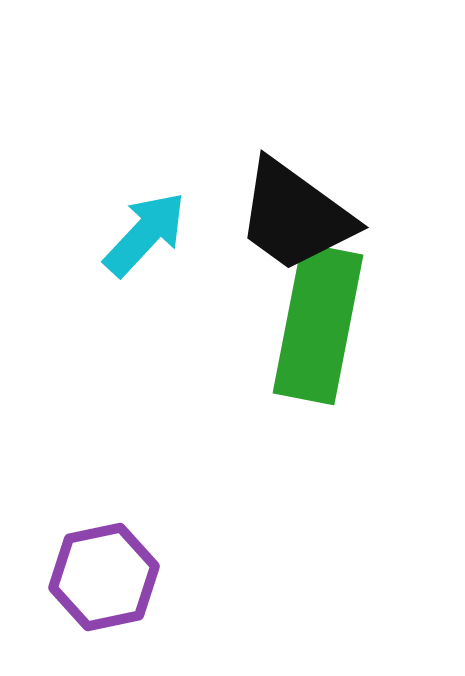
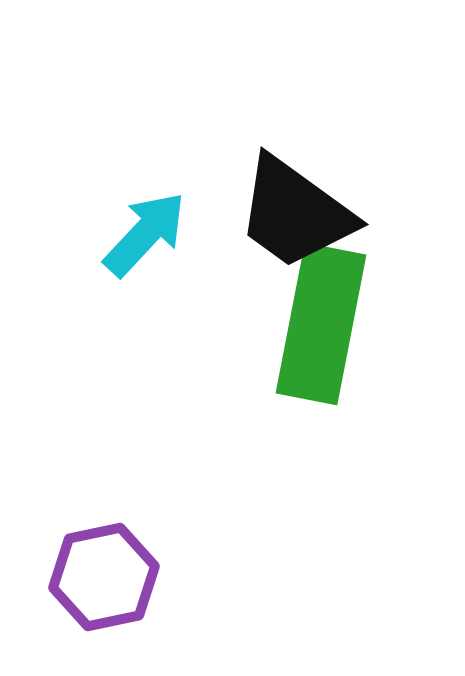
black trapezoid: moved 3 px up
green rectangle: moved 3 px right
